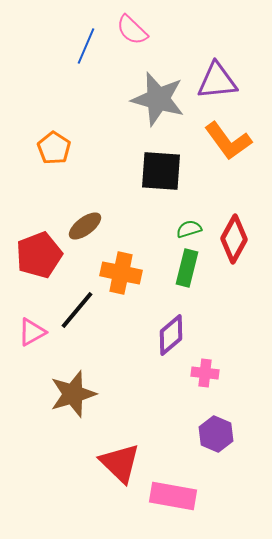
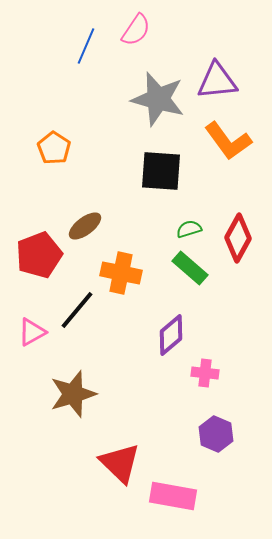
pink semicircle: moved 4 px right; rotated 100 degrees counterclockwise
red diamond: moved 4 px right, 1 px up
green rectangle: moved 3 px right; rotated 63 degrees counterclockwise
